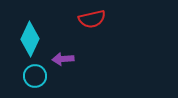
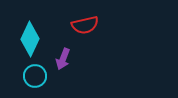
red semicircle: moved 7 px left, 6 px down
purple arrow: rotated 65 degrees counterclockwise
